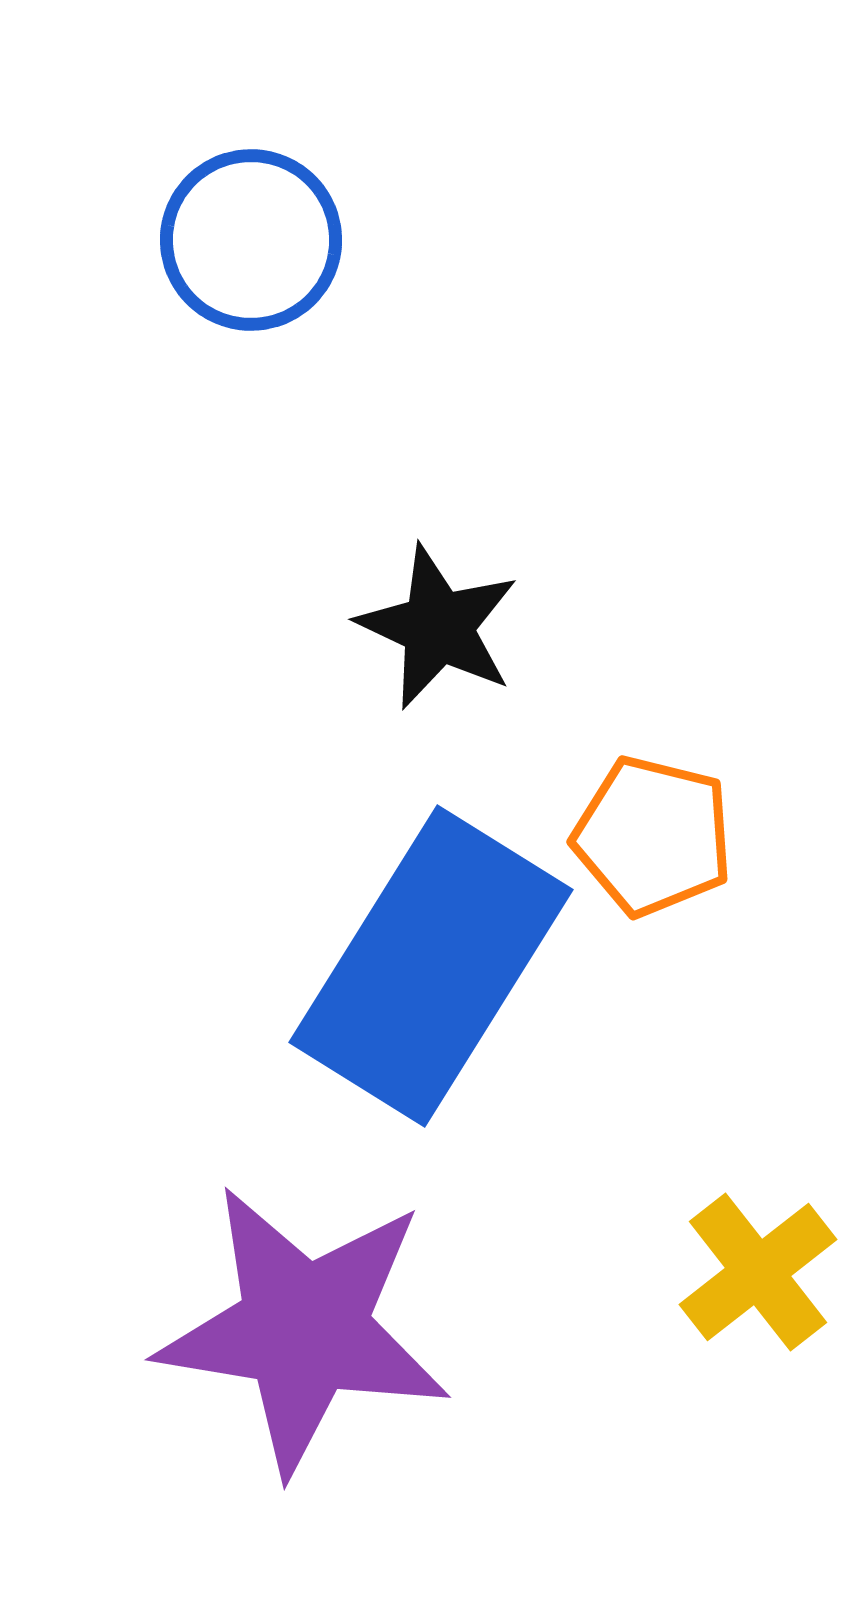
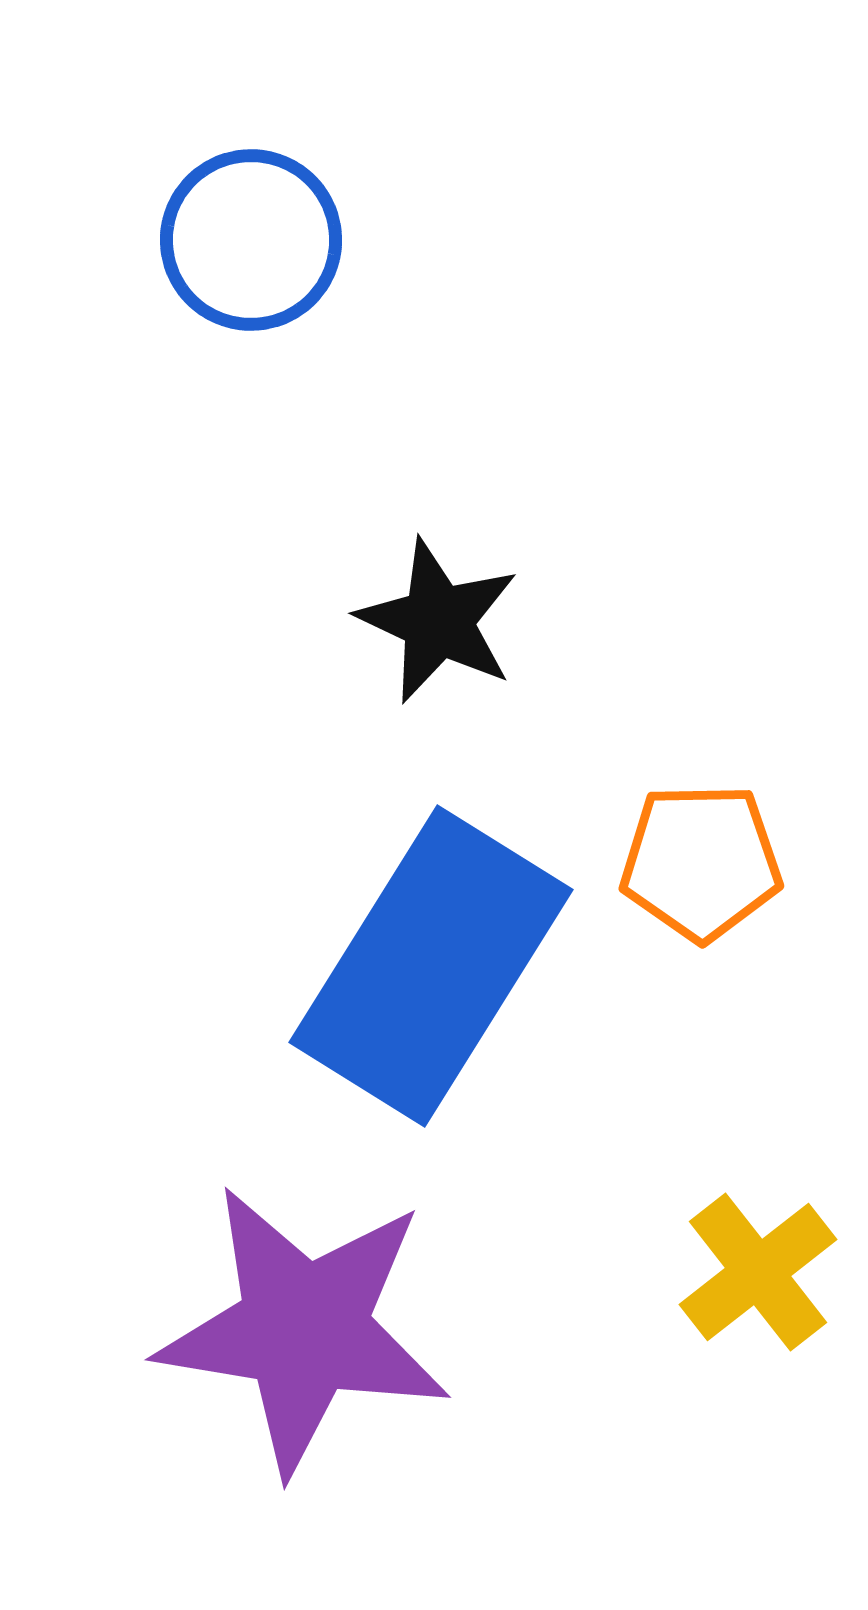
black star: moved 6 px up
orange pentagon: moved 48 px right, 26 px down; rotated 15 degrees counterclockwise
